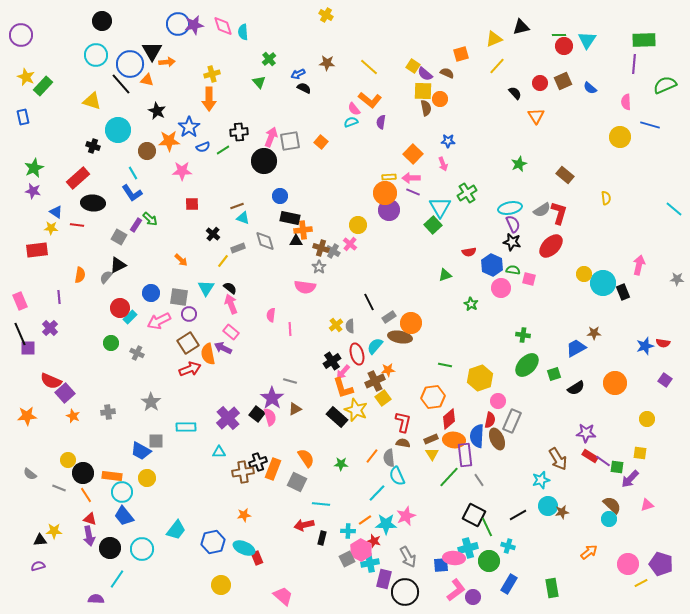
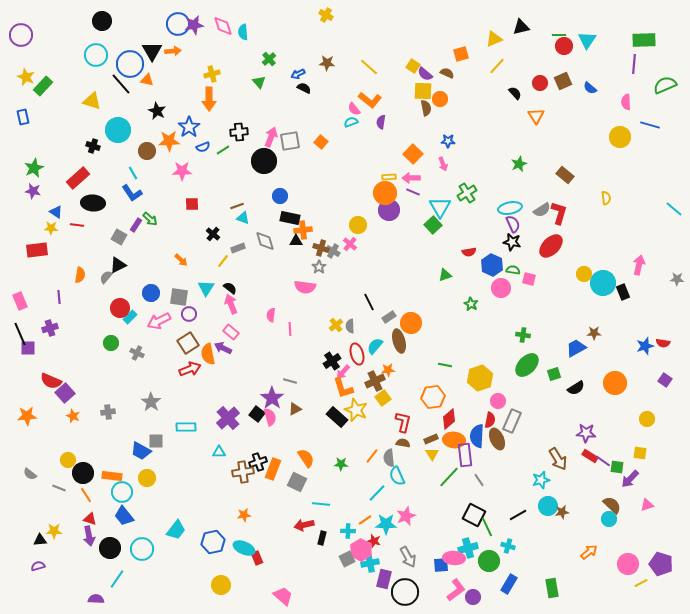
orange arrow at (167, 62): moved 6 px right, 11 px up
purple cross at (50, 328): rotated 28 degrees clockwise
brown ellipse at (400, 337): moved 1 px left, 4 px down; rotated 65 degrees clockwise
